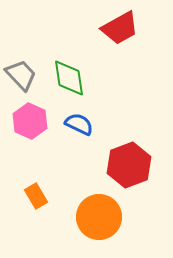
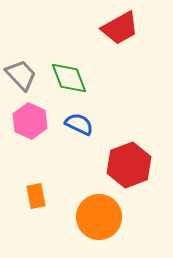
green diamond: rotated 12 degrees counterclockwise
orange rectangle: rotated 20 degrees clockwise
